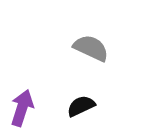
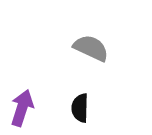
black semicircle: moved 1 px left, 2 px down; rotated 64 degrees counterclockwise
